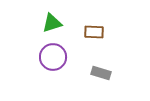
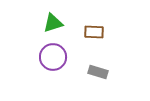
green triangle: moved 1 px right
gray rectangle: moved 3 px left, 1 px up
